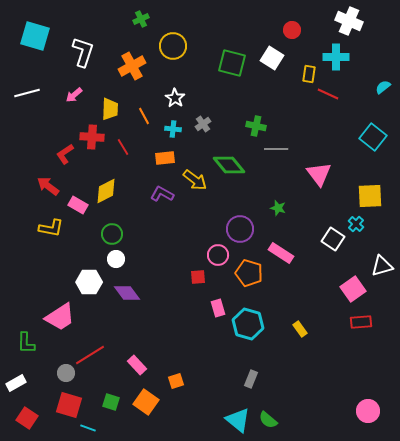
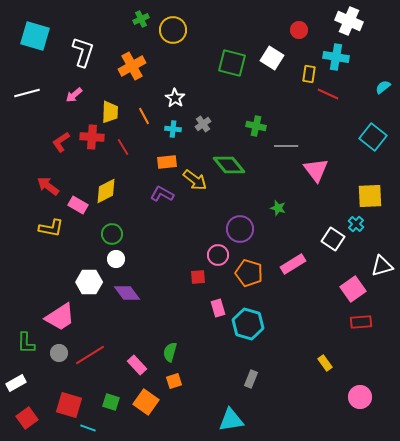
red circle at (292, 30): moved 7 px right
yellow circle at (173, 46): moved 16 px up
cyan cross at (336, 57): rotated 10 degrees clockwise
yellow trapezoid at (110, 109): moved 3 px down
gray line at (276, 149): moved 10 px right, 3 px up
red L-shape at (65, 154): moved 4 px left, 12 px up
orange rectangle at (165, 158): moved 2 px right, 4 px down
pink triangle at (319, 174): moved 3 px left, 4 px up
pink rectangle at (281, 253): moved 12 px right, 11 px down; rotated 65 degrees counterclockwise
yellow rectangle at (300, 329): moved 25 px right, 34 px down
gray circle at (66, 373): moved 7 px left, 20 px up
orange square at (176, 381): moved 2 px left
pink circle at (368, 411): moved 8 px left, 14 px up
red square at (27, 418): rotated 20 degrees clockwise
cyan triangle at (238, 420): moved 7 px left; rotated 48 degrees counterclockwise
green semicircle at (268, 420): moved 98 px left, 68 px up; rotated 66 degrees clockwise
